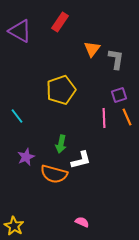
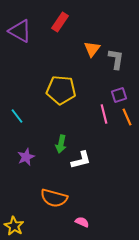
yellow pentagon: rotated 24 degrees clockwise
pink line: moved 4 px up; rotated 12 degrees counterclockwise
orange semicircle: moved 24 px down
